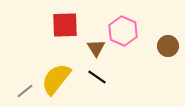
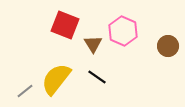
red square: rotated 24 degrees clockwise
brown triangle: moved 3 px left, 4 px up
